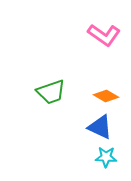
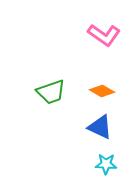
orange diamond: moved 4 px left, 5 px up
cyan star: moved 7 px down
